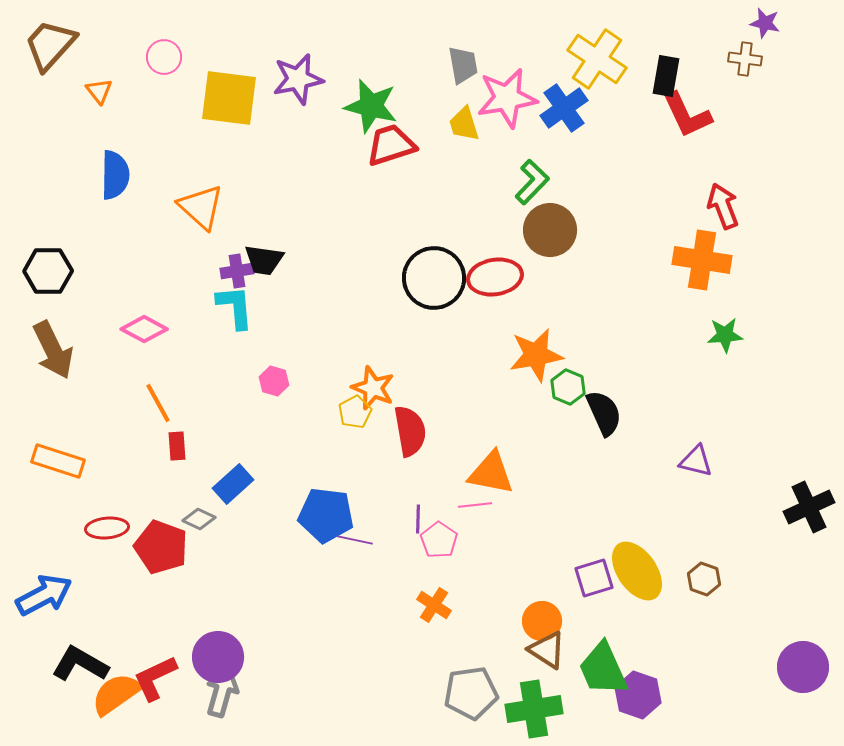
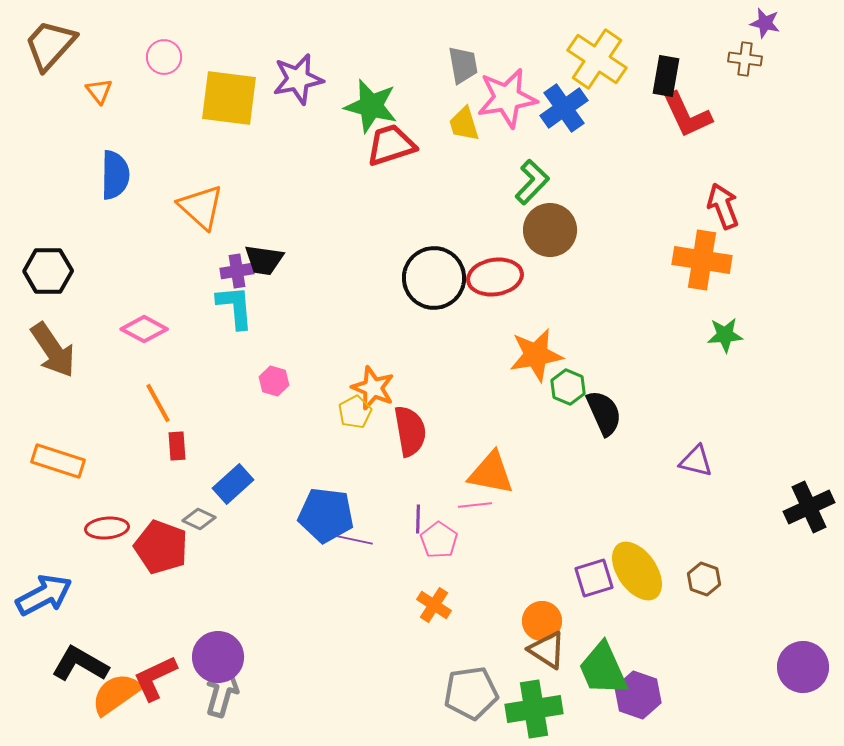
brown arrow at (53, 350): rotated 8 degrees counterclockwise
